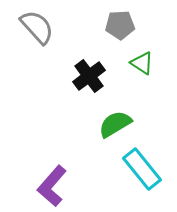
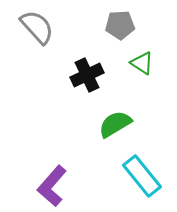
black cross: moved 2 px left, 1 px up; rotated 12 degrees clockwise
cyan rectangle: moved 7 px down
